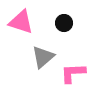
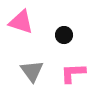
black circle: moved 12 px down
gray triangle: moved 11 px left, 14 px down; rotated 25 degrees counterclockwise
